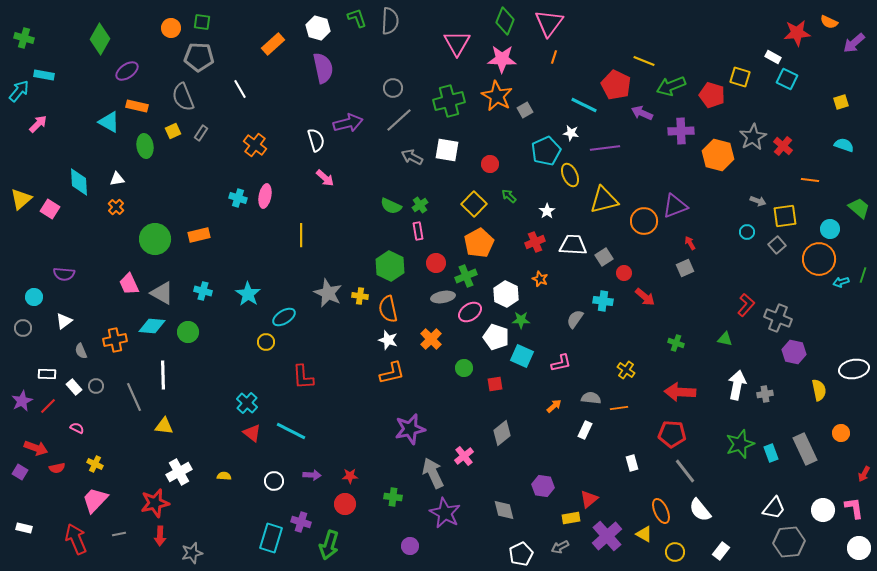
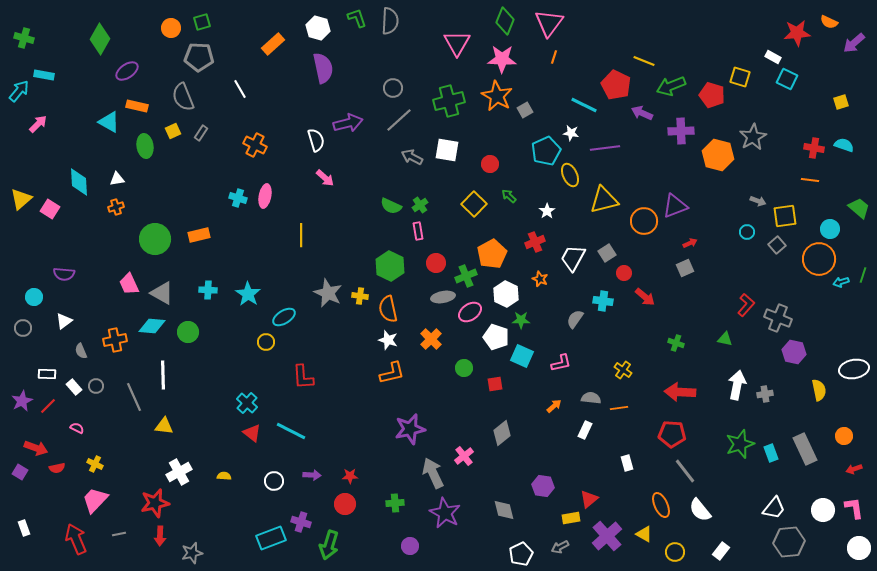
green square at (202, 22): rotated 24 degrees counterclockwise
orange cross at (255, 145): rotated 10 degrees counterclockwise
red cross at (783, 146): moved 31 px right, 2 px down; rotated 30 degrees counterclockwise
orange cross at (116, 207): rotated 28 degrees clockwise
orange pentagon at (479, 243): moved 13 px right, 11 px down
red arrow at (690, 243): rotated 96 degrees clockwise
white trapezoid at (573, 245): moved 13 px down; rotated 64 degrees counterclockwise
gray square at (604, 257): moved 3 px right, 4 px up
cyan cross at (203, 291): moved 5 px right, 1 px up; rotated 12 degrees counterclockwise
yellow cross at (626, 370): moved 3 px left
orange circle at (841, 433): moved 3 px right, 3 px down
white rectangle at (632, 463): moved 5 px left
red arrow at (864, 474): moved 10 px left, 5 px up; rotated 42 degrees clockwise
green cross at (393, 497): moved 2 px right, 6 px down; rotated 12 degrees counterclockwise
orange ellipse at (661, 511): moved 6 px up
white rectangle at (24, 528): rotated 56 degrees clockwise
cyan rectangle at (271, 538): rotated 52 degrees clockwise
